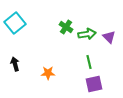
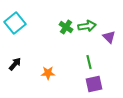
green arrow: moved 8 px up
black arrow: rotated 56 degrees clockwise
